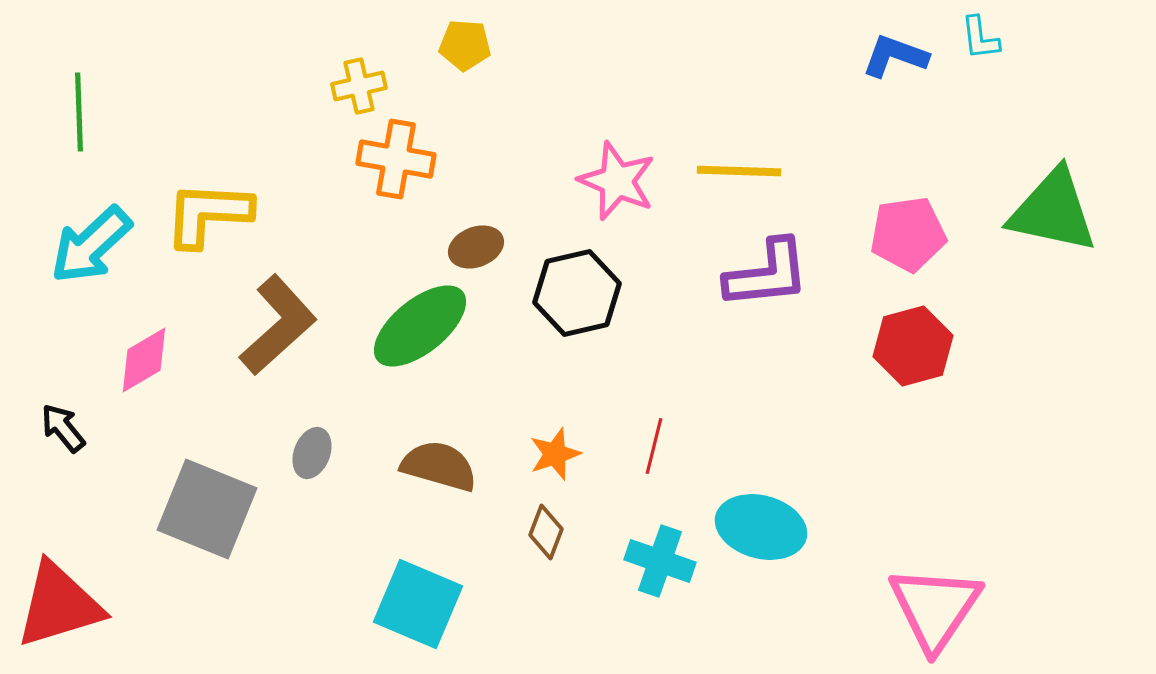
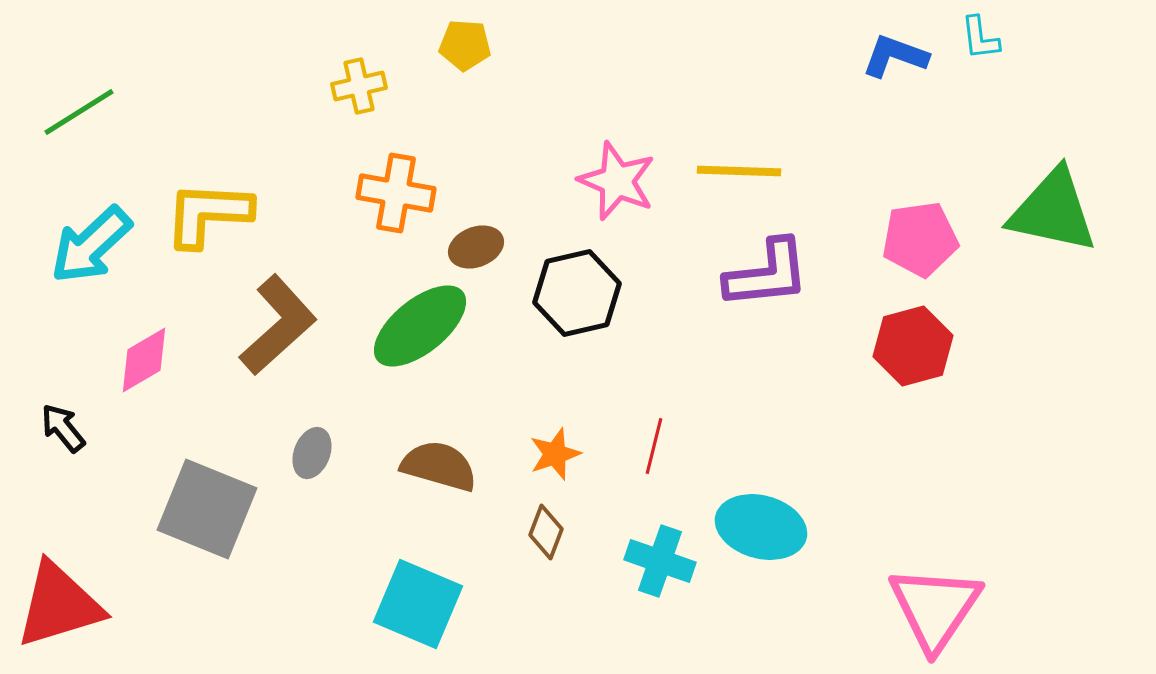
green line: rotated 60 degrees clockwise
orange cross: moved 34 px down
pink pentagon: moved 12 px right, 5 px down
